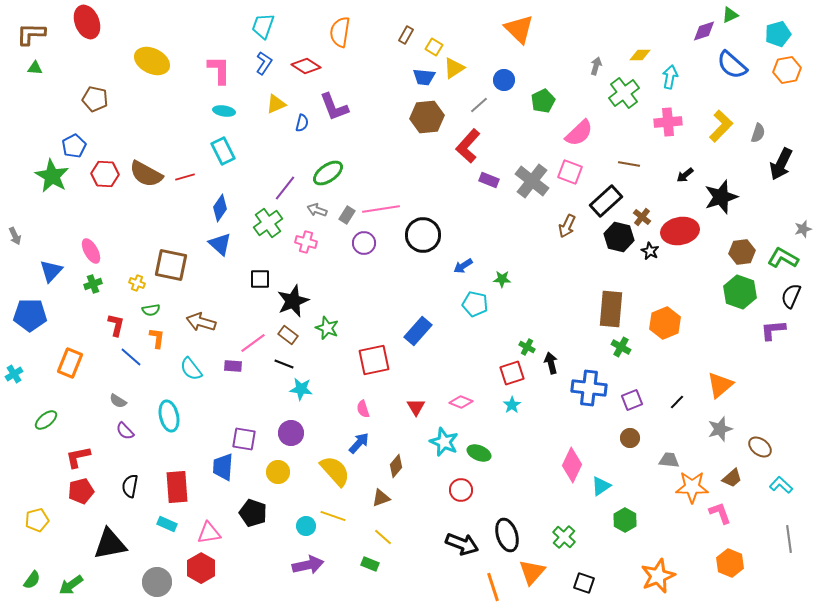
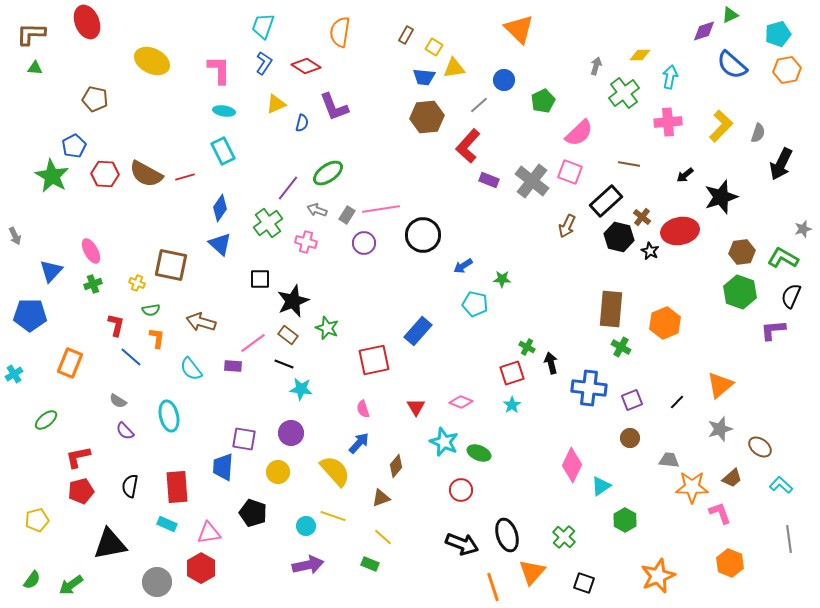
yellow triangle at (454, 68): rotated 25 degrees clockwise
purple line at (285, 188): moved 3 px right
